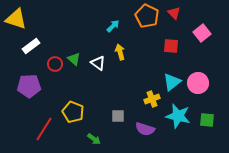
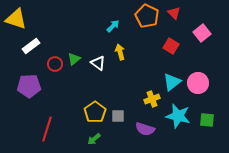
red square: rotated 28 degrees clockwise
green triangle: rotated 40 degrees clockwise
yellow pentagon: moved 22 px right; rotated 15 degrees clockwise
red line: moved 3 px right; rotated 15 degrees counterclockwise
green arrow: rotated 104 degrees clockwise
